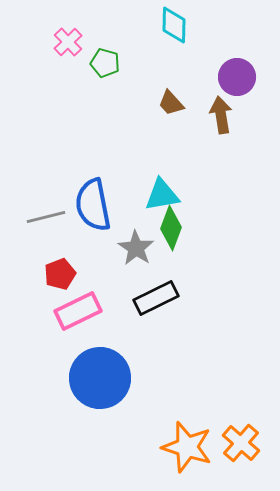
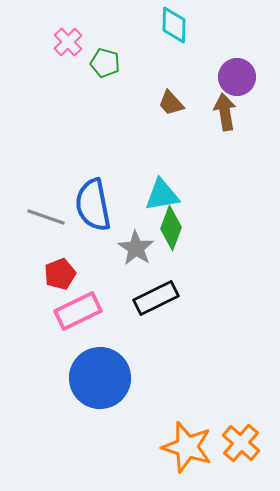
brown arrow: moved 4 px right, 3 px up
gray line: rotated 33 degrees clockwise
